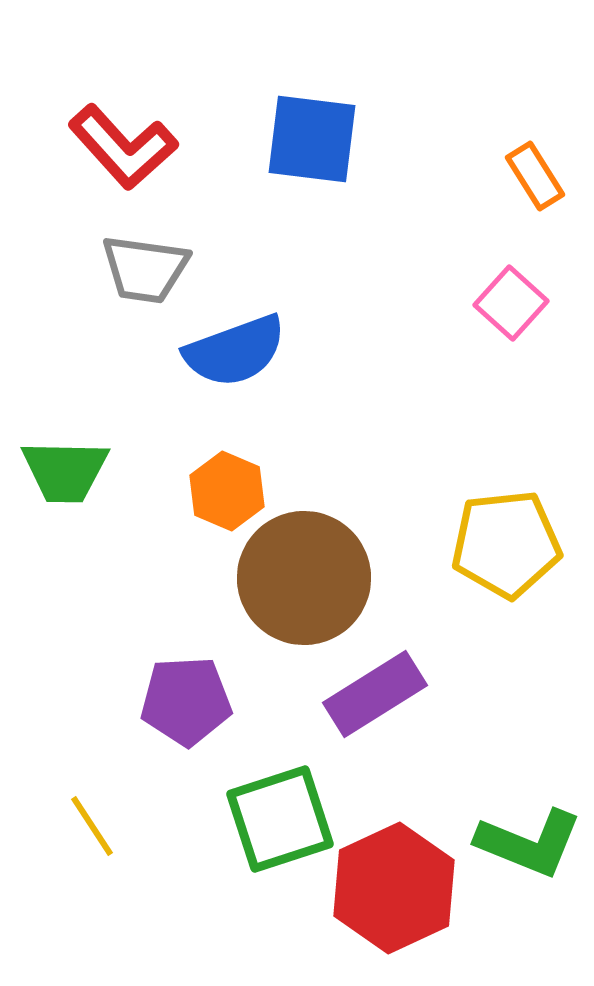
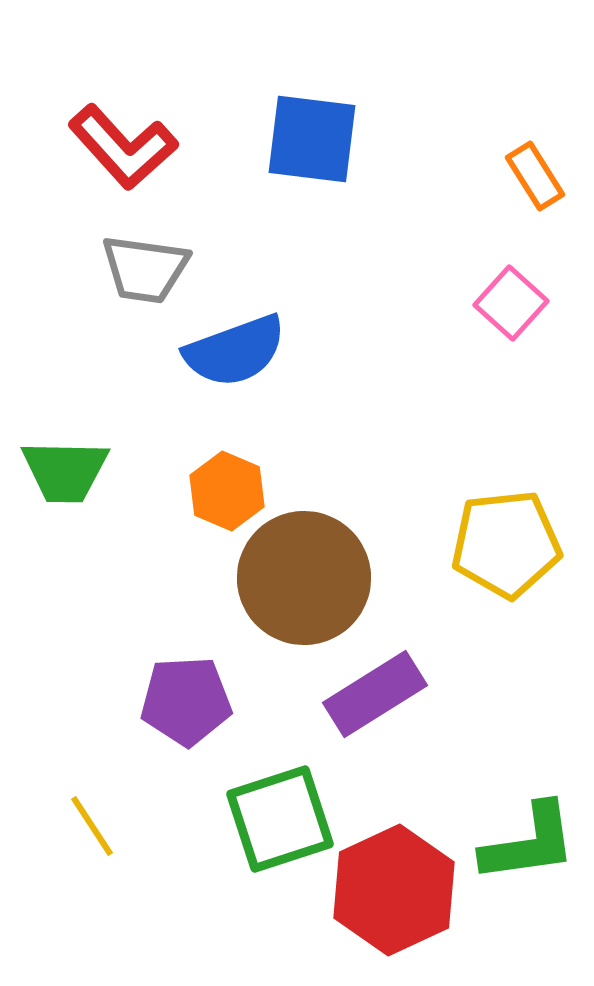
green L-shape: rotated 30 degrees counterclockwise
red hexagon: moved 2 px down
